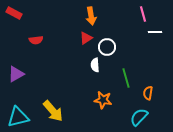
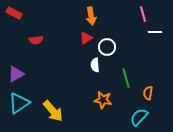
cyan triangle: moved 1 px right, 14 px up; rotated 20 degrees counterclockwise
